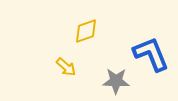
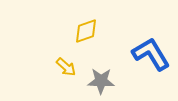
blue L-shape: rotated 9 degrees counterclockwise
gray star: moved 15 px left
